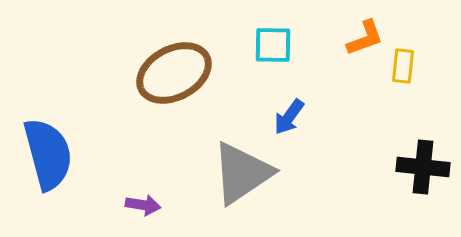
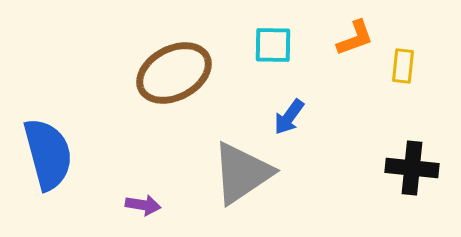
orange L-shape: moved 10 px left
black cross: moved 11 px left, 1 px down
